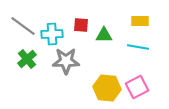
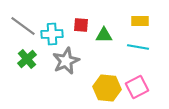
gray star: rotated 24 degrees counterclockwise
